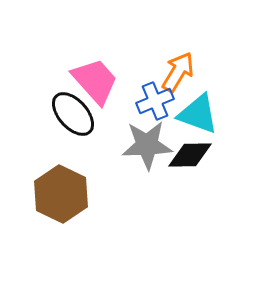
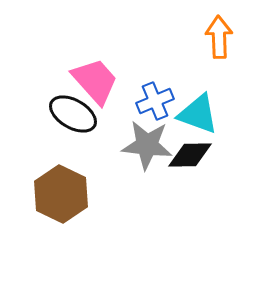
orange arrow: moved 41 px right, 35 px up; rotated 33 degrees counterclockwise
black ellipse: rotated 18 degrees counterclockwise
gray star: rotated 9 degrees clockwise
